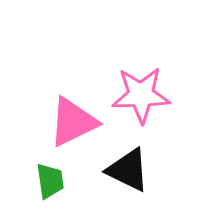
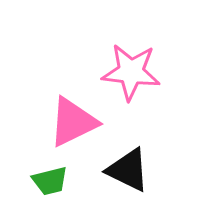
pink star: moved 10 px left, 23 px up; rotated 8 degrees clockwise
green trapezoid: rotated 84 degrees clockwise
